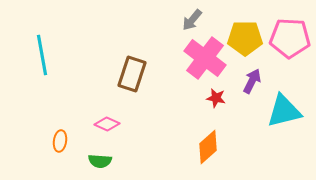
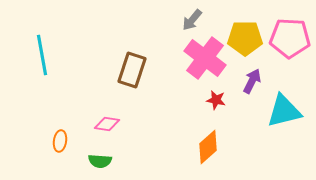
brown rectangle: moved 4 px up
red star: moved 2 px down
pink diamond: rotated 15 degrees counterclockwise
